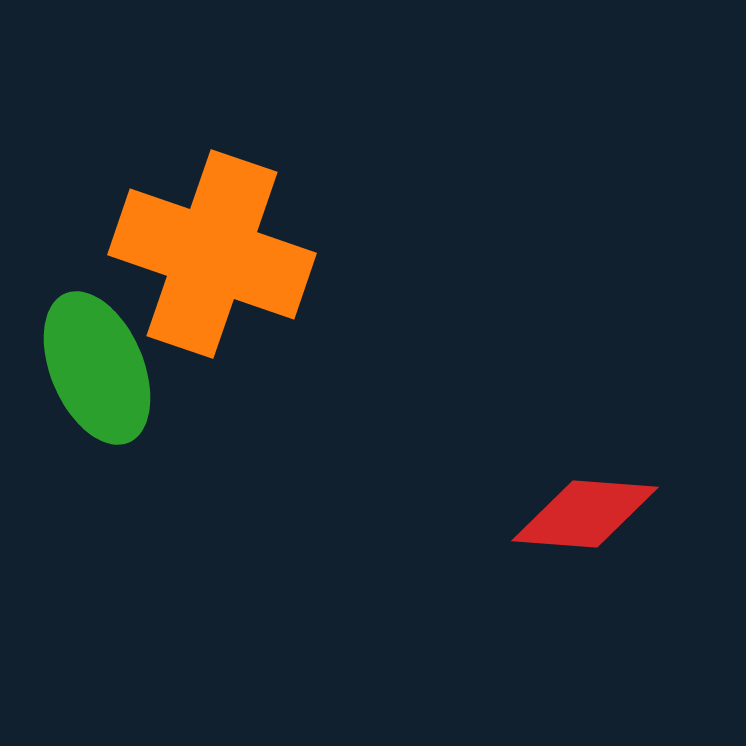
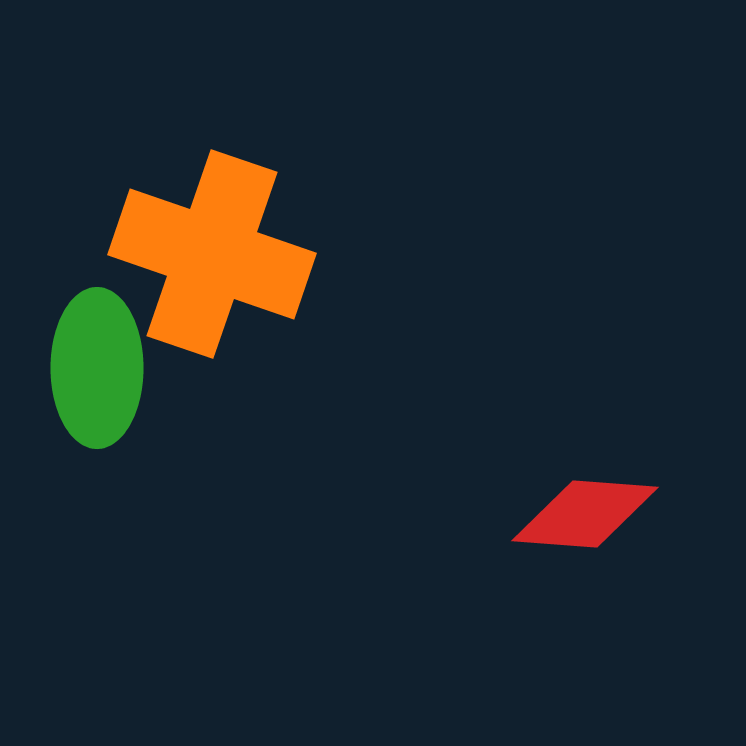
green ellipse: rotated 23 degrees clockwise
